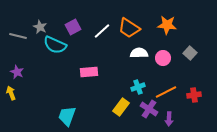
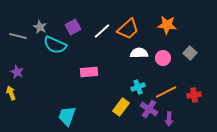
orange trapezoid: moved 1 px left, 1 px down; rotated 75 degrees counterclockwise
